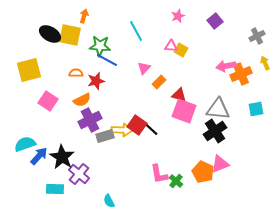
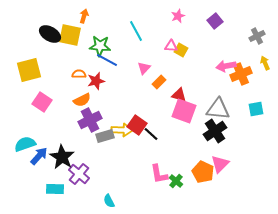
orange semicircle at (76, 73): moved 3 px right, 1 px down
pink square at (48, 101): moved 6 px left, 1 px down
black line at (151, 129): moved 5 px down
pink triangle at (220, 164): rotated 24 degrees counterclockwise
